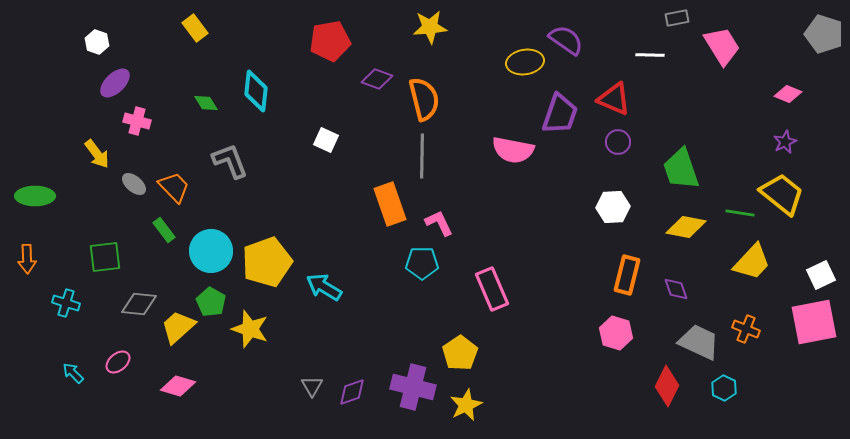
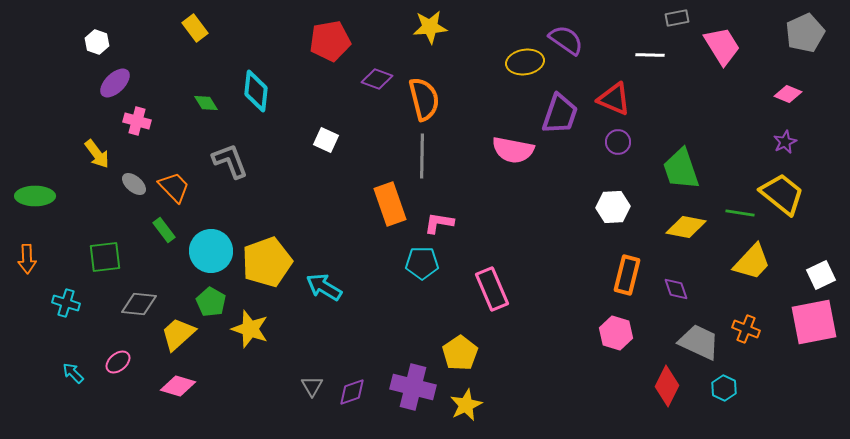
gray pentagon at (824, 34): moved 19 px left, 1 px up; rotated 30 degrees clockwise
pink L-shape at (439, 223): rotated 56 degrees counterclockwise
yellow trapezoid at (178, 327): moved 7 px down
